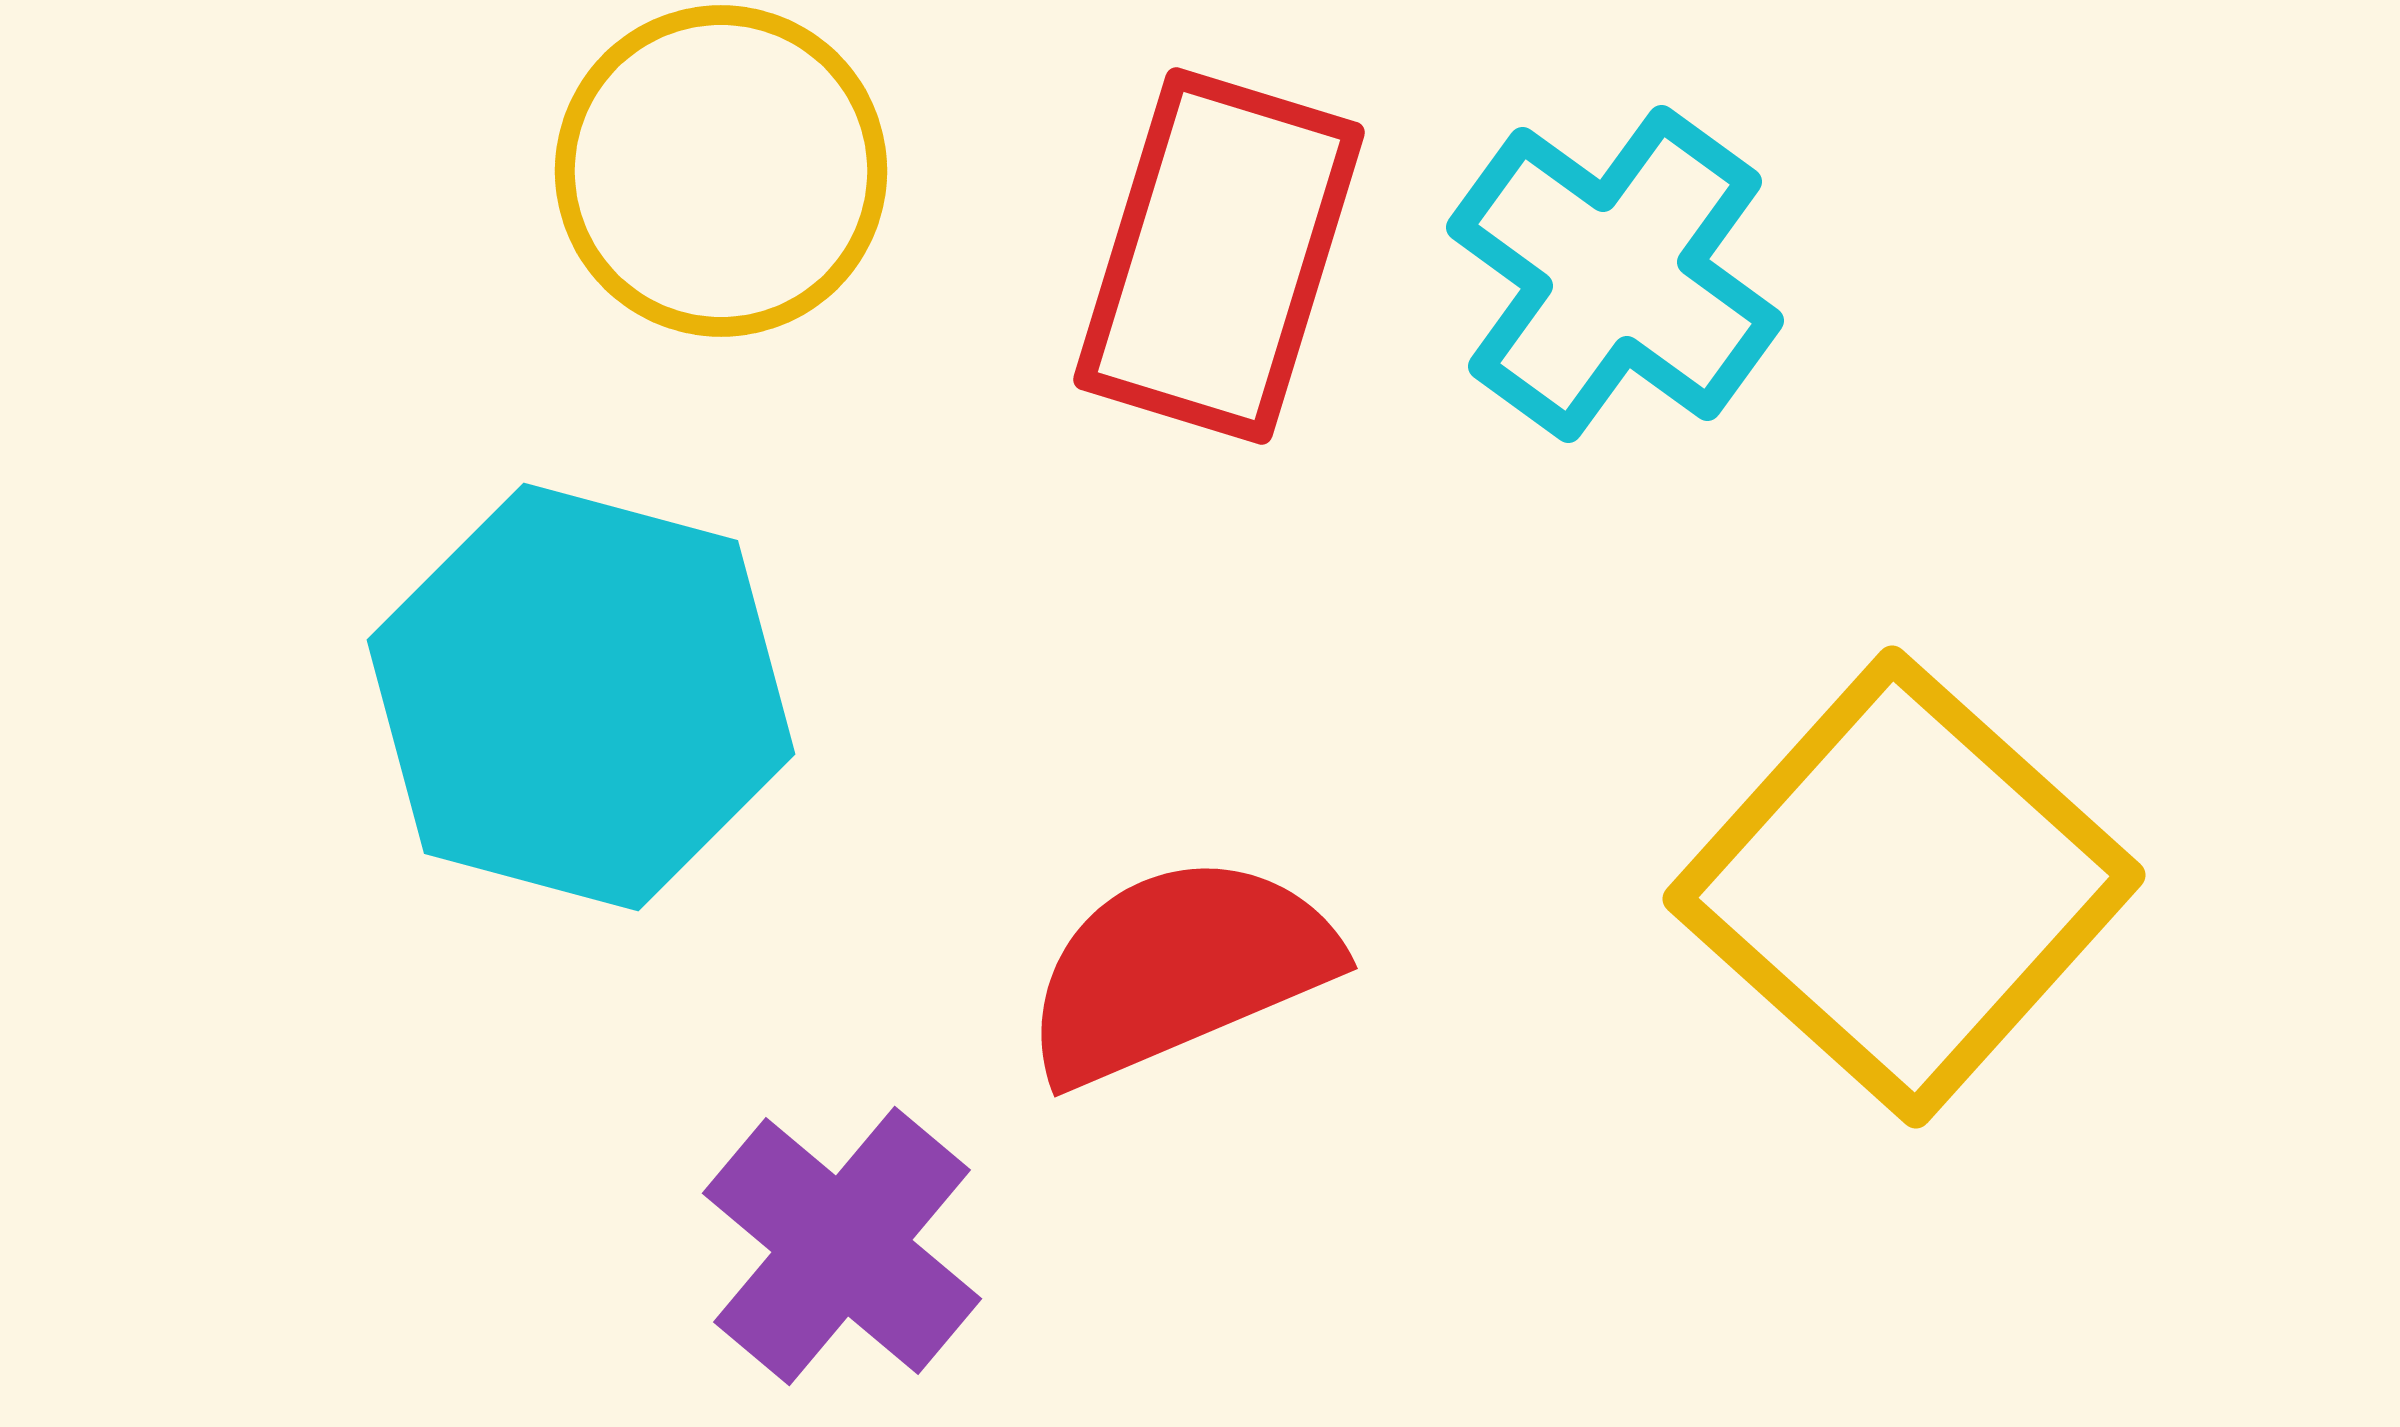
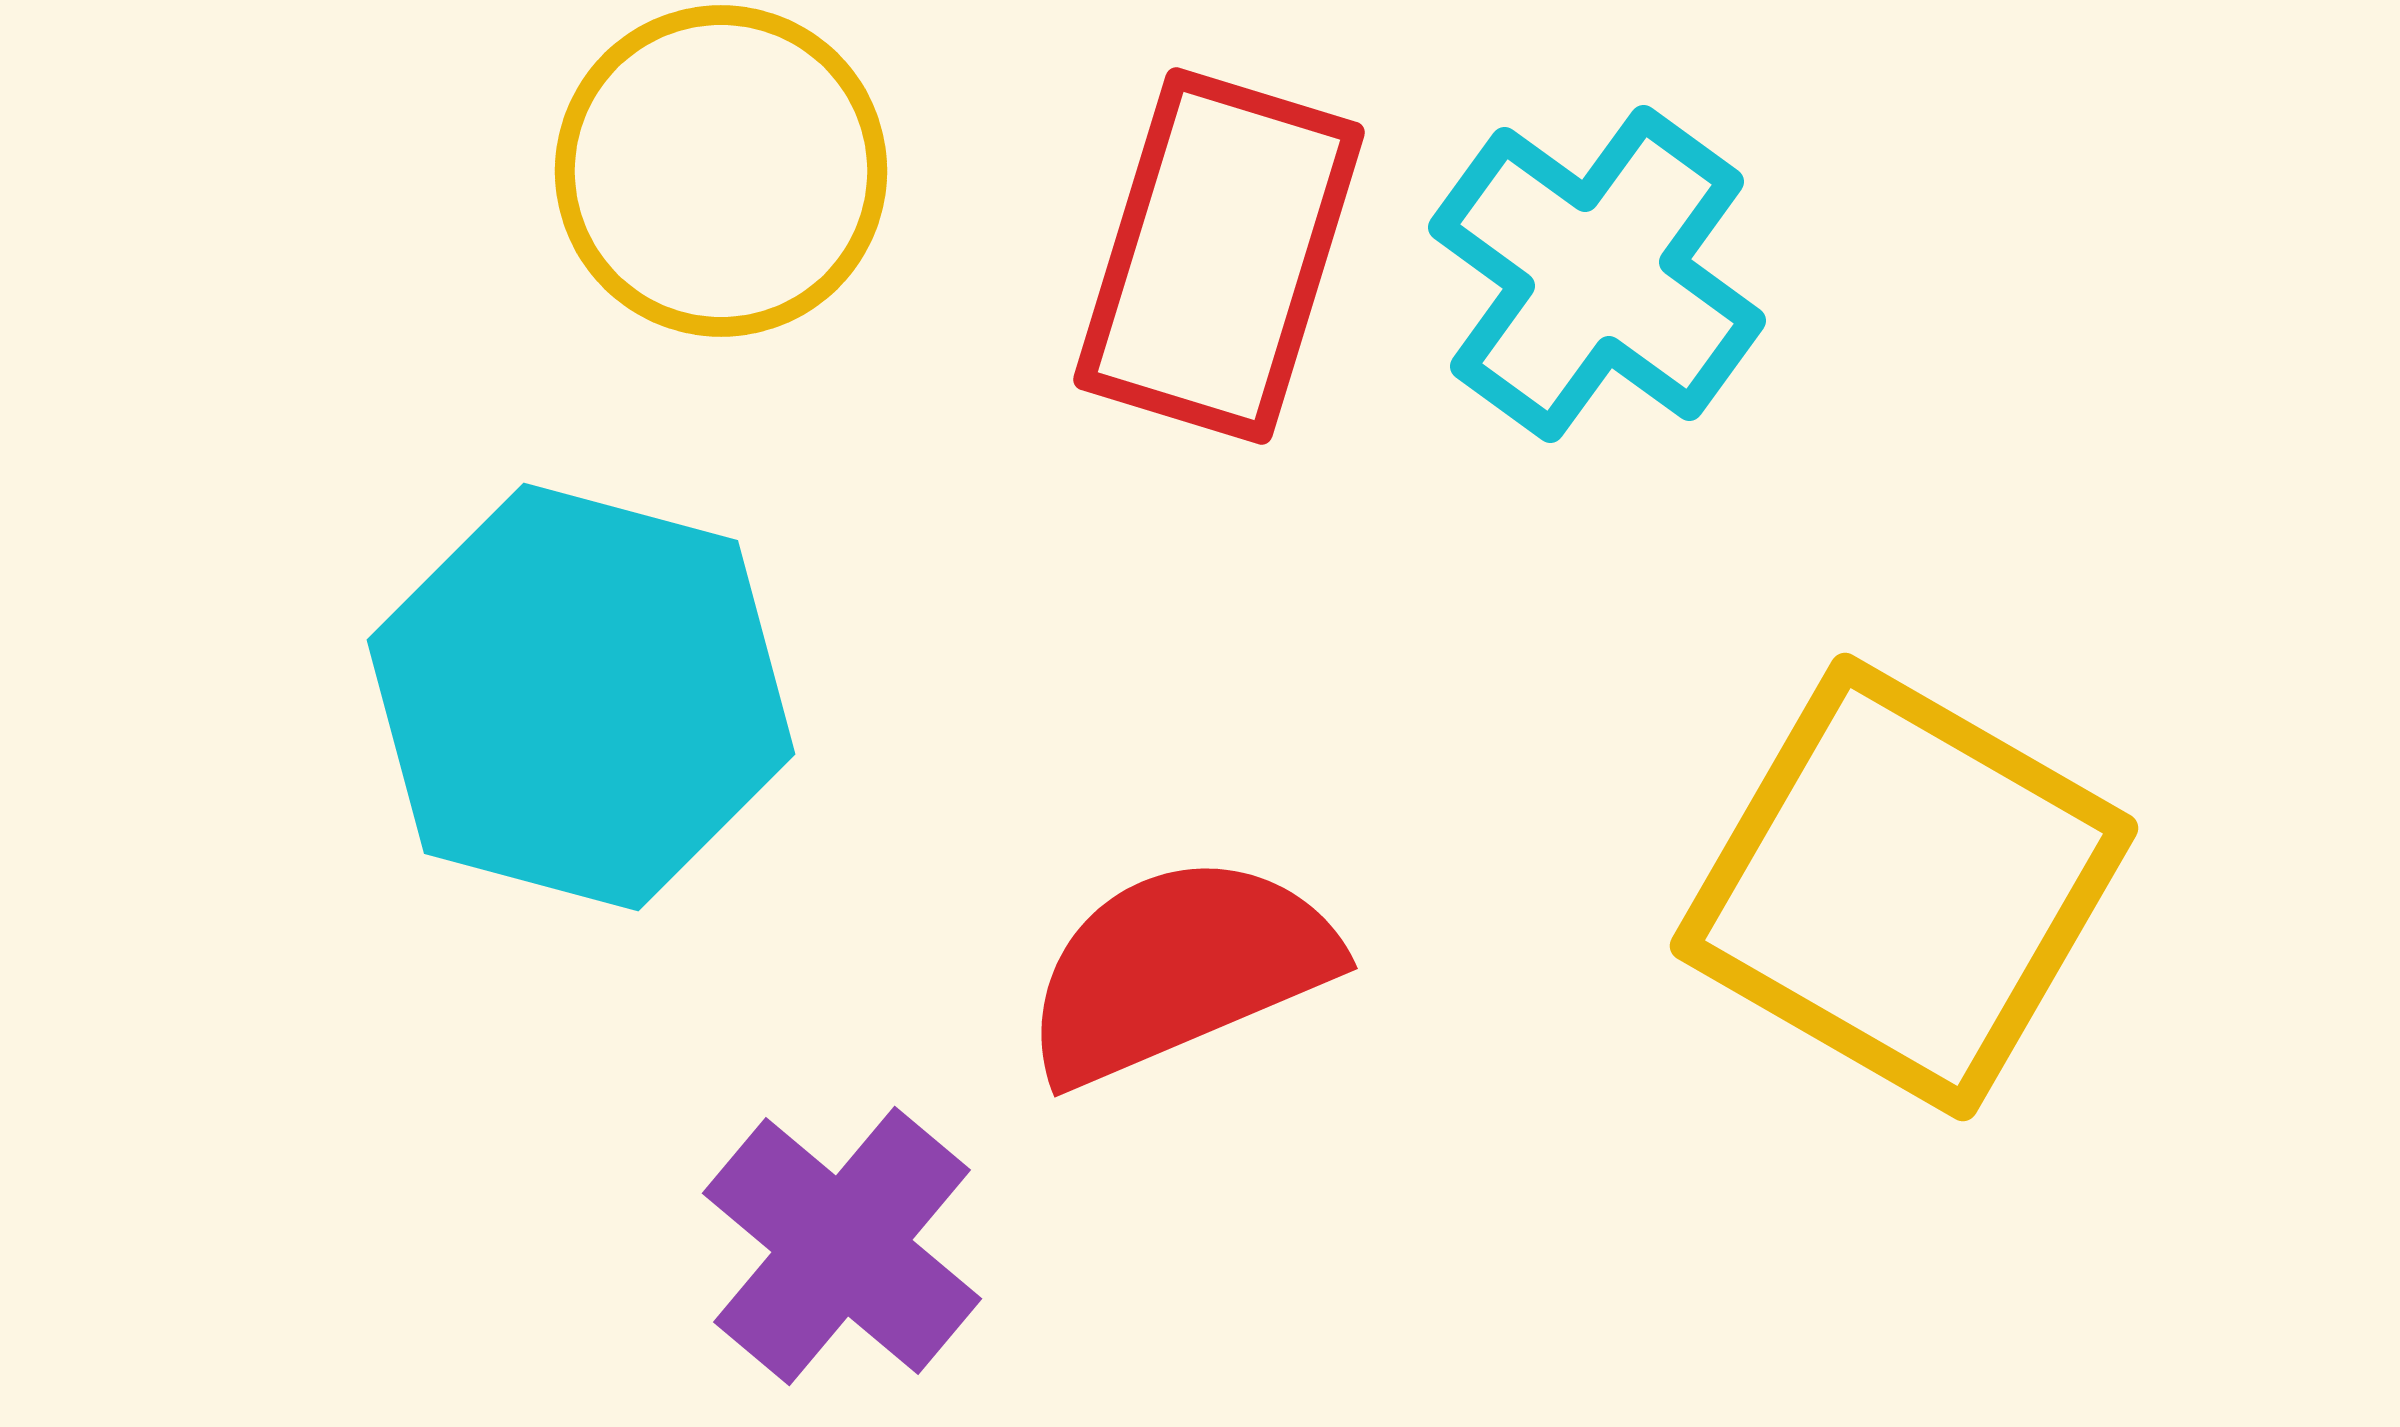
cyan cross: moved 18 px left
yellow square: rotated 12 degrees counterclockwise
